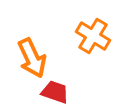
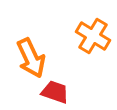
orange arrow: moved 1 px left
